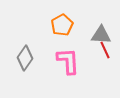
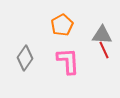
gray triangle: moved 1 px right
red line: moved 1 px left
